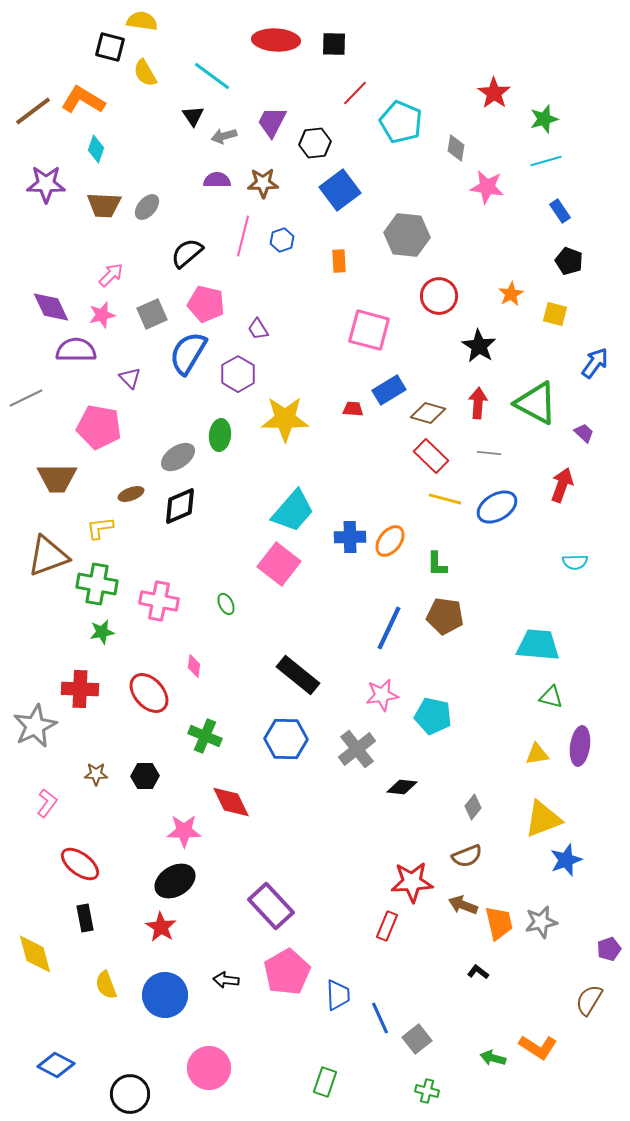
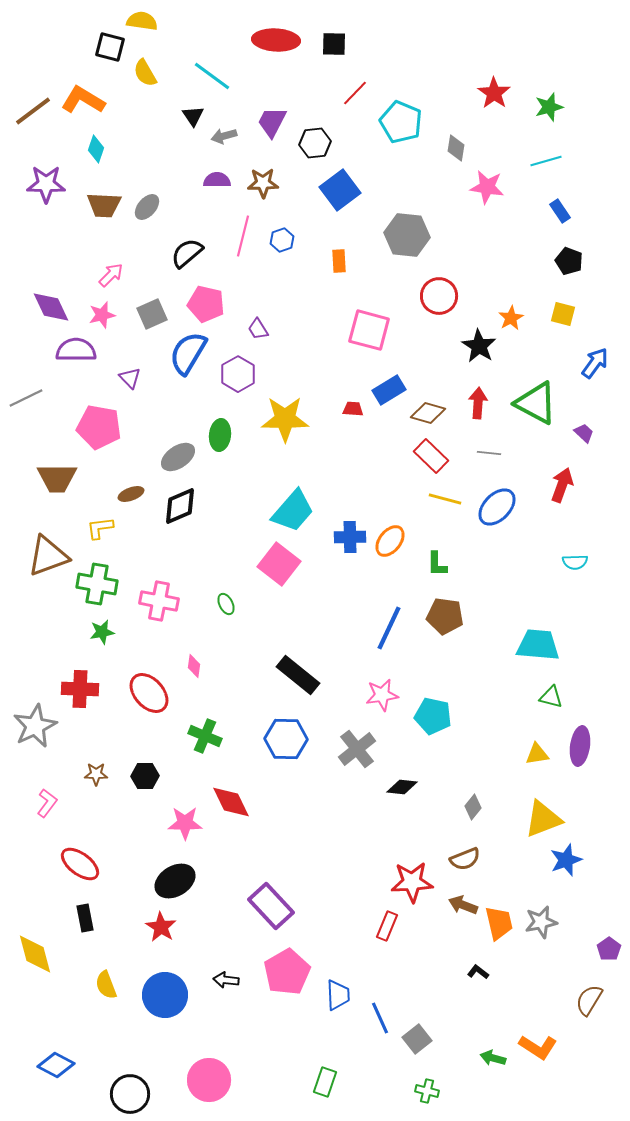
green star at (544, 119): moved 5 px right, 12 px up
orange star at (511, 294): moved 24 px down
yellow square at (555, 314): moved 8 px right
blue ellipse at (497, 507): rotated 15 degrees counterclockwise
pink star at (184, 831): moved 1 px right, 8 px up
brown semicircle at (467, 856): moved 2 px left, 3 px down
purple pentagon at (609, 949): rotated 15 degrees counterclockwise
pink circle at (209, 1068): moved 12 px down
